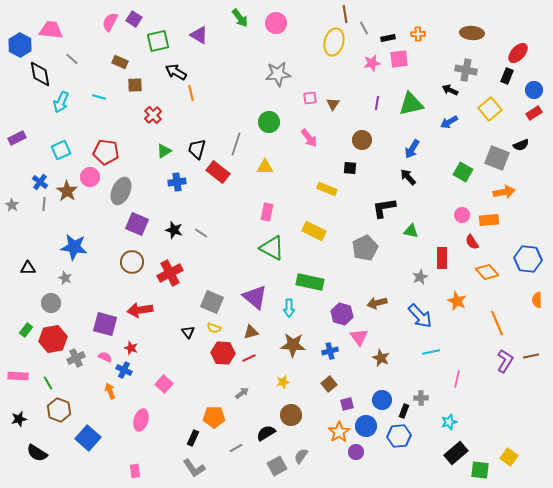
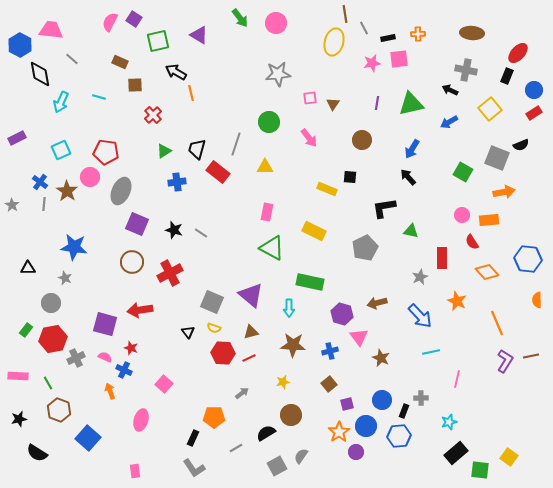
black square at (350, 168): moved 9 px down
purple triangle at (255, 297): moved 4 px left, 2 px up
